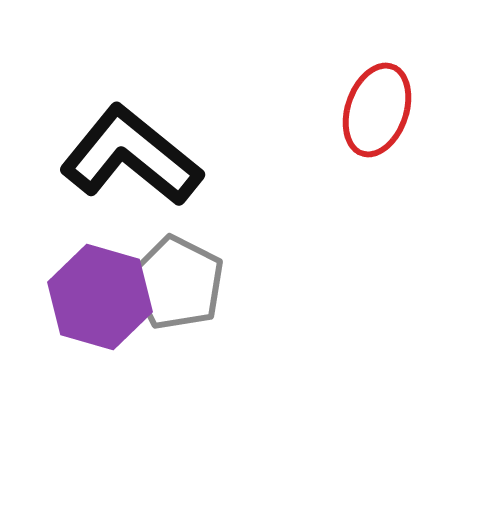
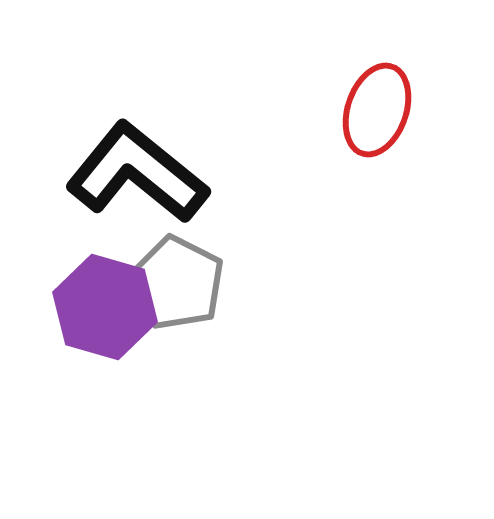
black L-shape: moved 6 px right, 17 px down
purple hexagon: moved 5 px right, 10 px down
